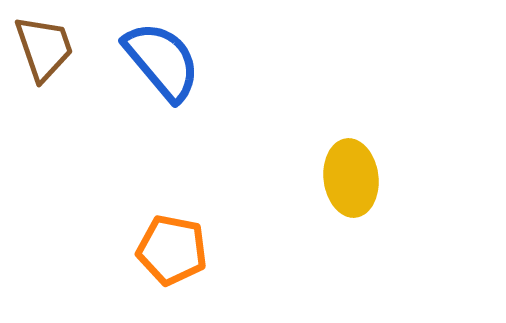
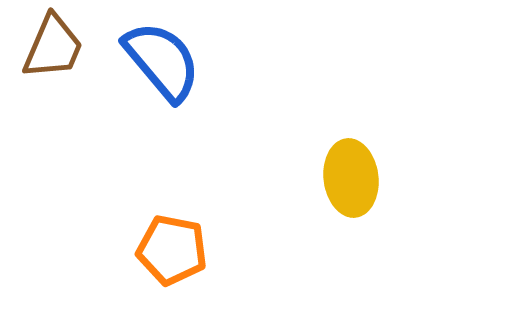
brown trapezoid: moved 9 px right, 1 px up; rotated 42 degrees clockwise
